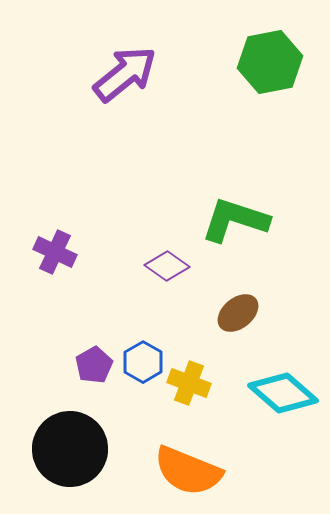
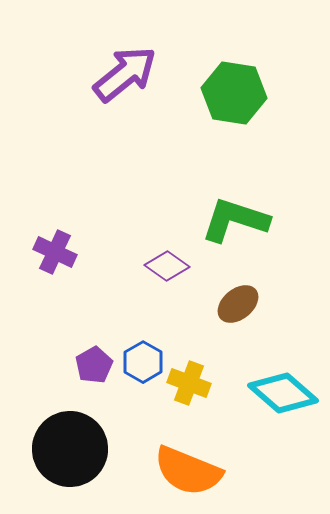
green hexagon: moved 36 px left, 31 px down; rotated 20 degrees clockwise
brown ellipse: moved 9 px up
